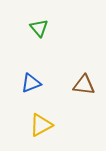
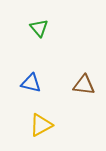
blue triangle: rotated 35 degrees clockwise
